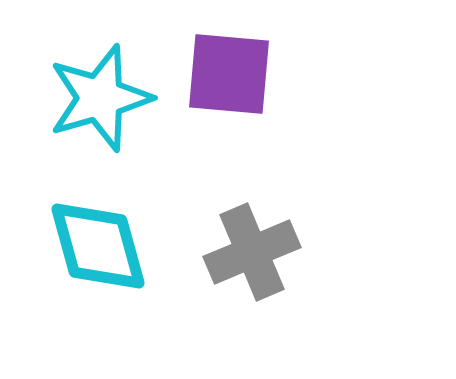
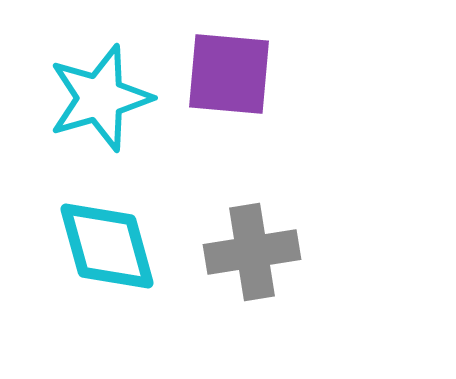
cyan diamond: moved 9 px right
gray cross: rotated 14 degrees clockwise
